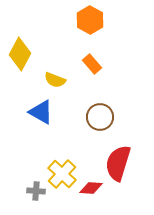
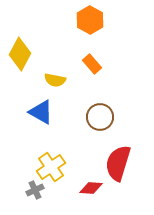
yellow semicircle: rotated 10 degrees counterclockwise
yellow cross: moved 11 px left, 7 px up; rotated 12 degrees clockwise
gray cross: moved 1 px left, 1 px up; rotated 30 degrees counterclockwise
